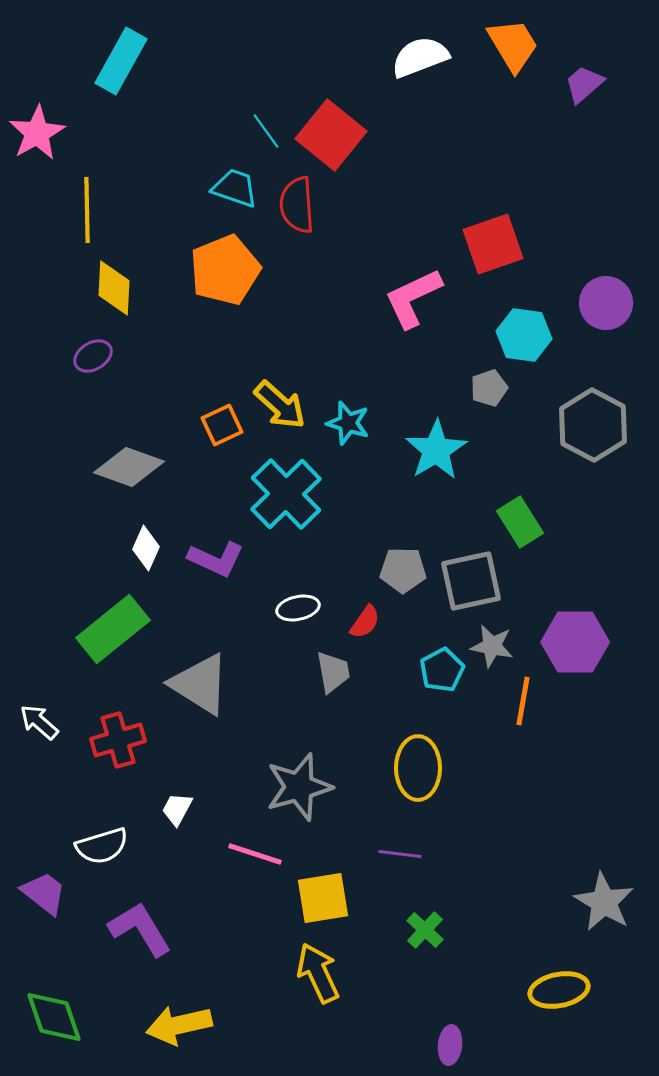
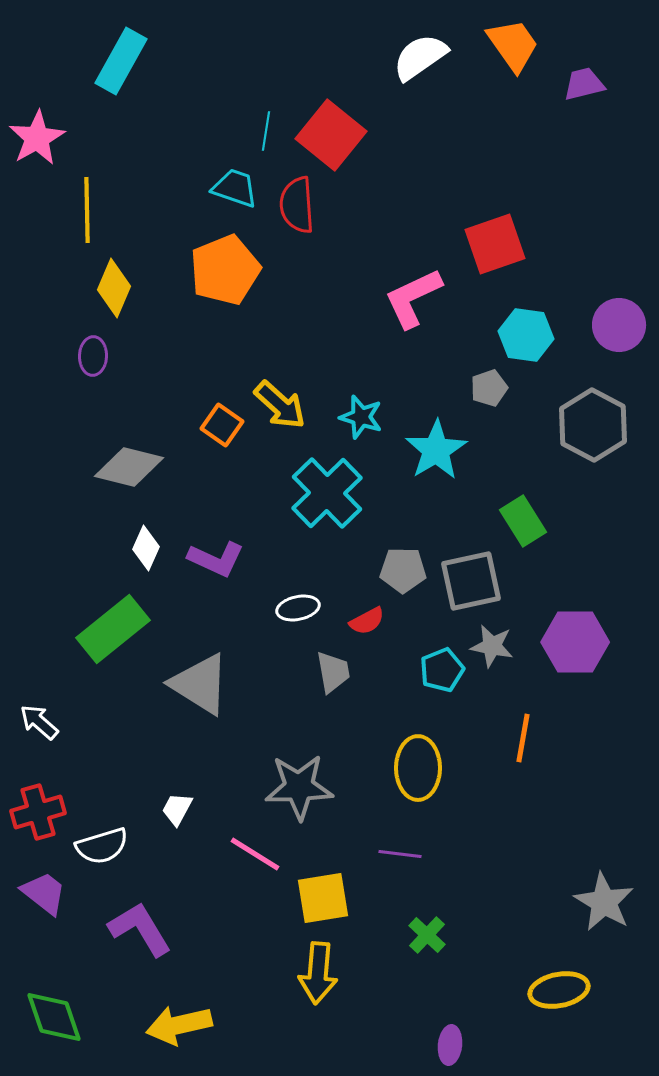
orange trapezoid at (513, 45): rotated 4 degrees counterclockwise
white semicircle at (420, 57): rotated 14 degrees counterclockwise
purple trapezoid at (584, 84): rotated 27 degrees clockwise
cyan line at (266, 131): rotated 45 degrees clockwise
pink star at (37, 133): moved 5 px down
red square at (493, 244): moved 2 px right
yellow diamond at (114, 288): rotated 20 degrees clockwise
purple circle at (606, 303): moved 13 px right, 22 px down
cyan hexagon at (524, 335): moved 2 px right
purple ellipse at (93, 356): rotated 57 degrees counterclockwise
cyan star at (348, 423): moved 13 px right, 6 px up
orange square at (222, 425): rotated 30 degrees counterclockwise
gray diamond at (129, 467): rotated 6 degrees counterclockwise
cyan cross at (286, 494): moved 41 px right, 1 px up
green rectangle at (520, 522): moved 3 px right, 1 px up
red semicircle at (365, 622): moved 2 px right, 1 px up; rotated 27 degrees clockwise
cyan pentagon at (442, 670): rotated 6 degrees clockwise
orange line at (523, 701): moved 37 px down
red cross at (118, 740): moved 80 px left, 72 px down
gray star at (299, 787): rotated 14 degrees clockwise
pink line at (255, 854): rotated 14 degrees clockwise
green cross at (425, 930): moved 2 px right, 5 px down
yellow arrow at (318, 973): rotated 150 degrees counterclockwise
